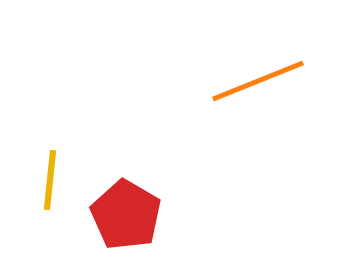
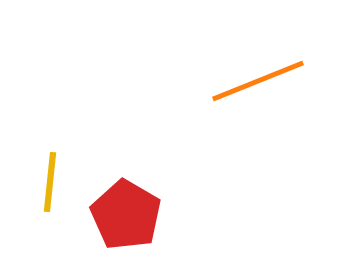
yellow line: moved 2 px down
